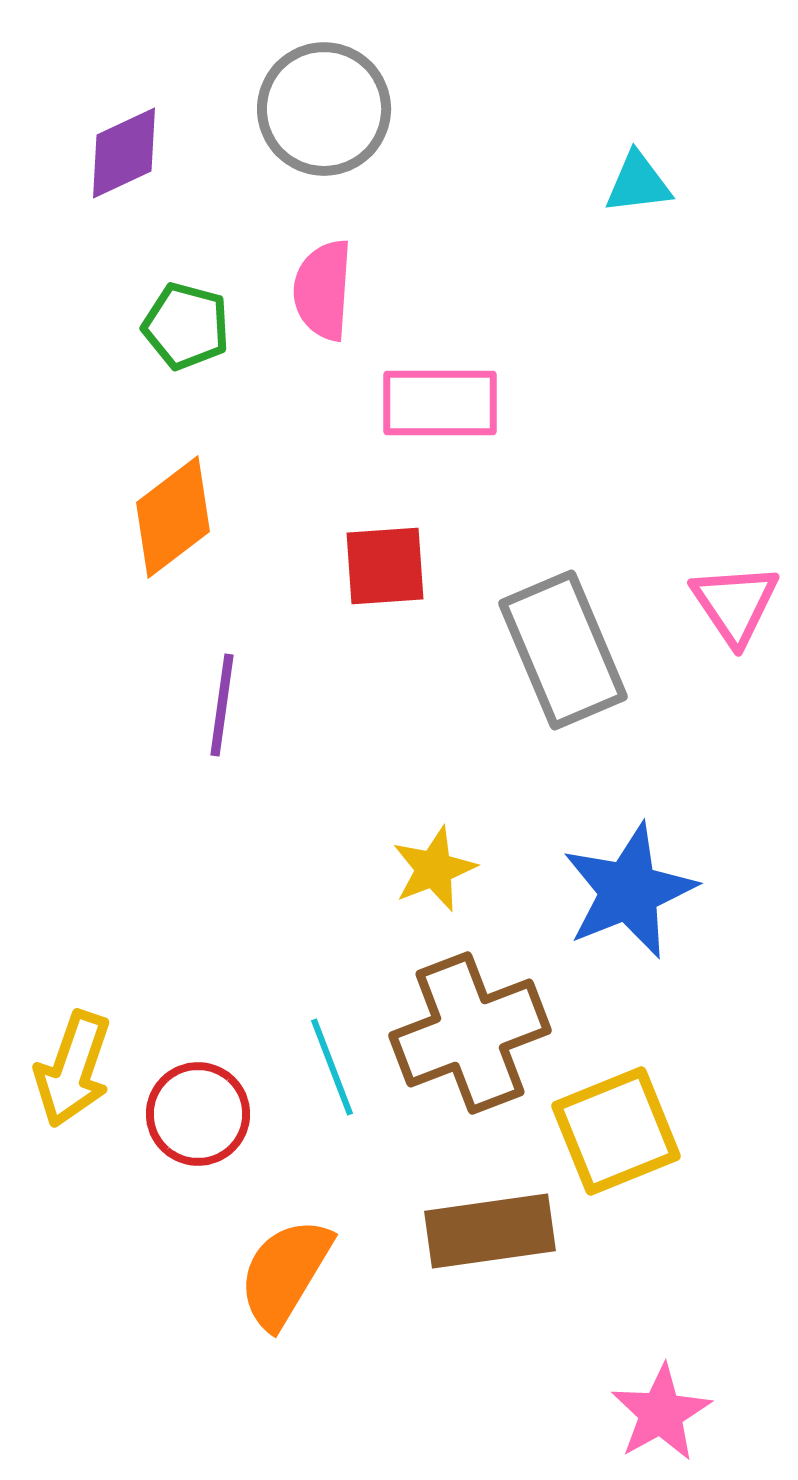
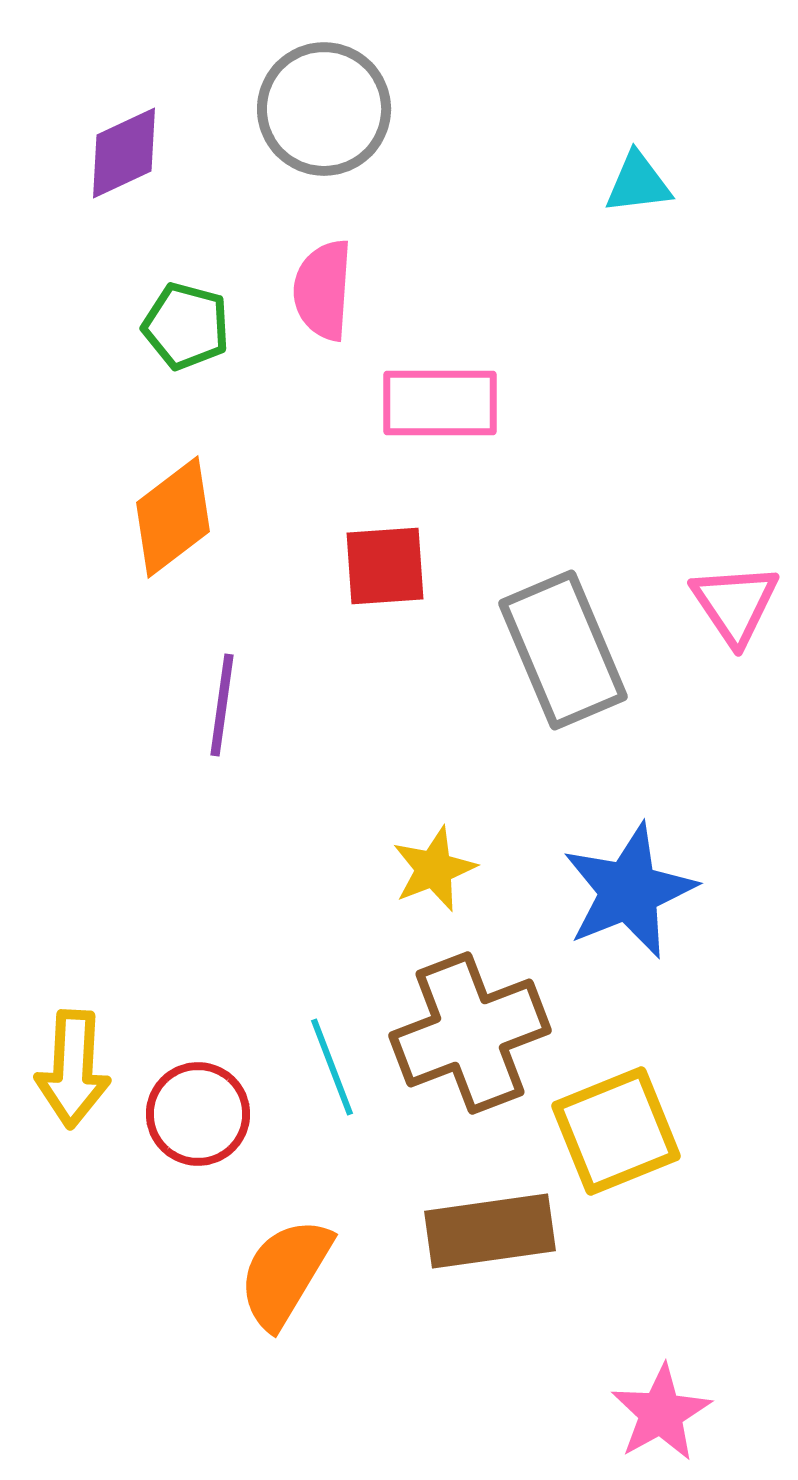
yellow arrow: rotated 16 degrees counterclockwise
